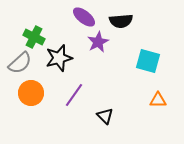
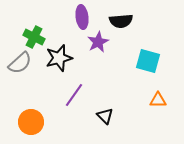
purple ellipse: moved 2 px left; rotated 45 degrees clockwise
orange circle: moved 29 px down
